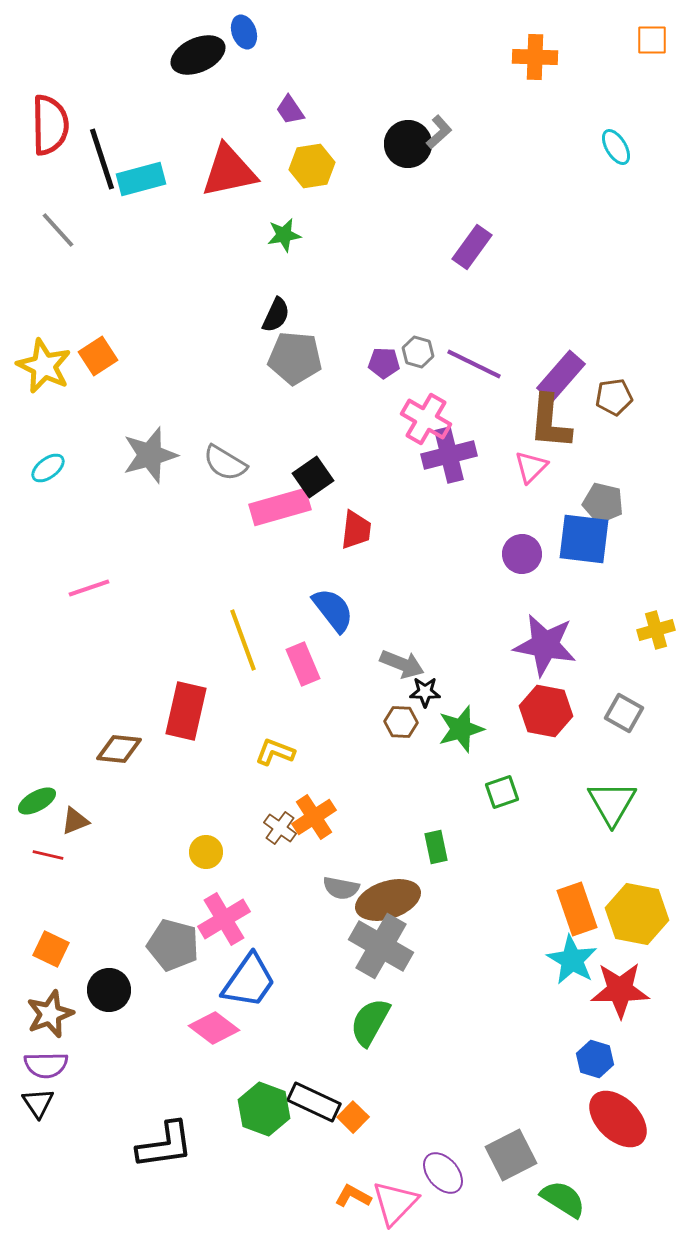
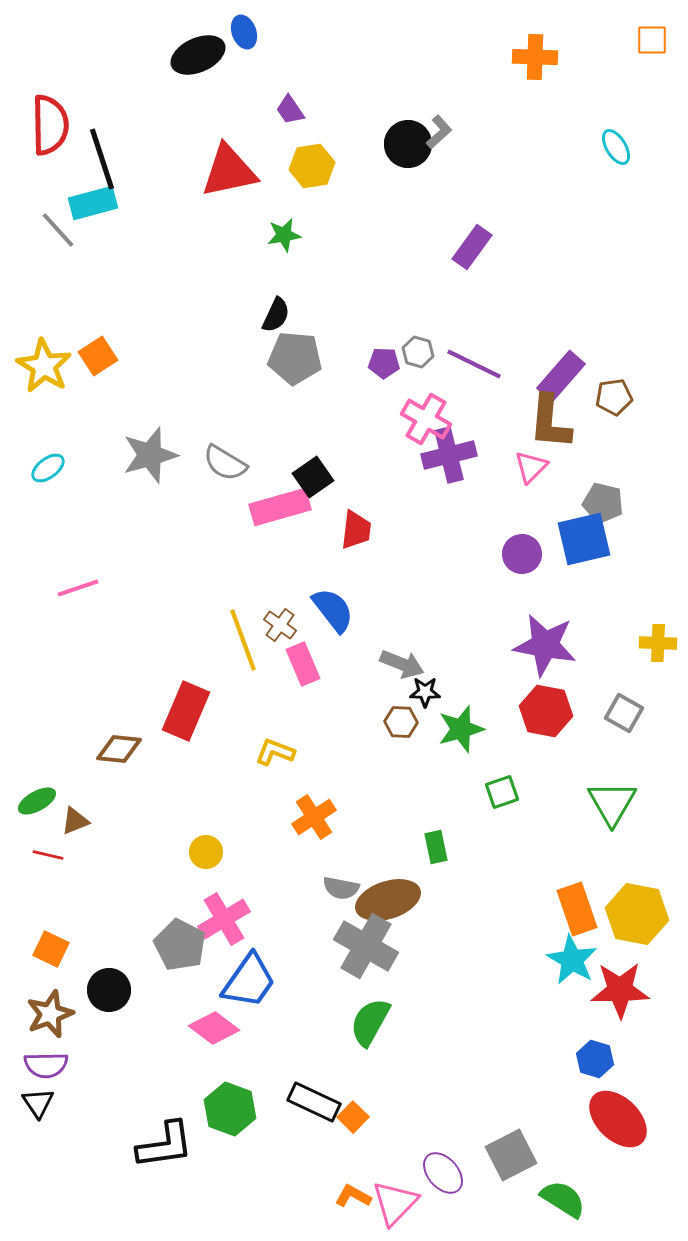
cyan rectangle at (141, 179): moved 48 px left, 24 px down
yellow star at (44, 366): rotated 6 degrees clockwise
blue square at (584, 539): rotated 20 degrees counterclockwise
pink line at (89, 588): moved 11 px left
yellow cross at (656, 630): moved 2 px right, 13 px down; rotated 18 degrees clockwise
red rectangle at (186, 711): rotated 10 degrees clockwise
brown cross at (280, 828): moved 203 px up
gray pentagon at (173, 945): moved 7 px right; rotated 12 degrees clockwise
gray cross at (381, 946): moved 15 px left
green hexagon at (264, 1109): moved 34 px left
